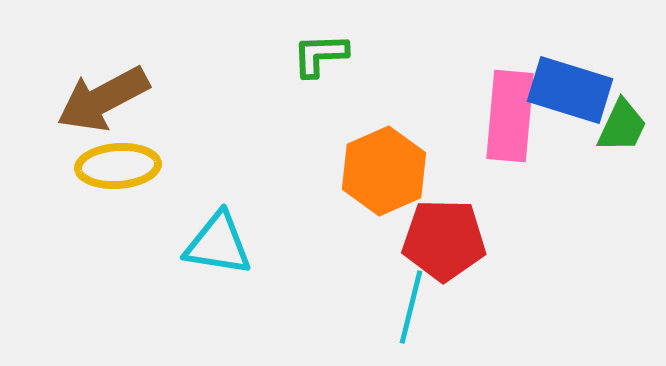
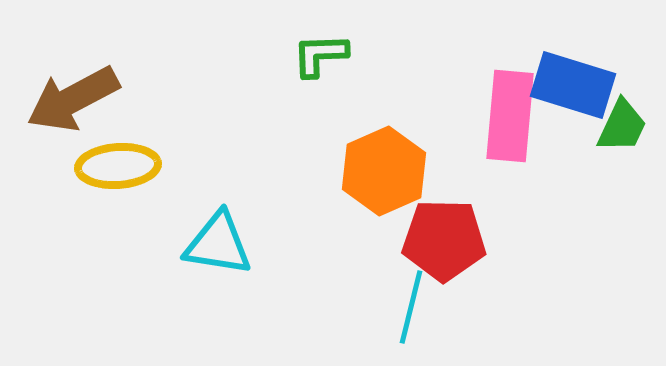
blue rectangle: moved 3 px right, 5 px up
brown arrow: moved 30 px left
